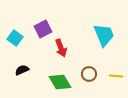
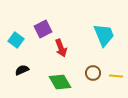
cyan square: moved 1 px right, 2 px down
brown circle: moved 4 px right, 1 px up
